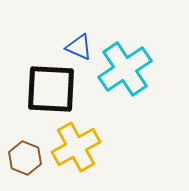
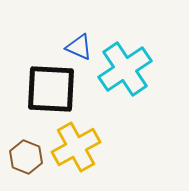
brown hexagon: moved 1 px right, 1 px up
